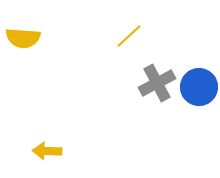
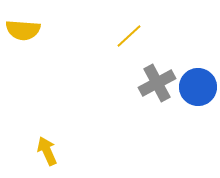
yellow semicircle: moved 8 px up
blue circle: moved 1 px left
yellow arrow: rotated 64 degrees clockwise
